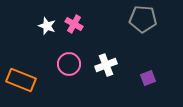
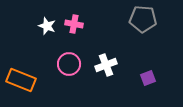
pink cross: rotated 18 degrees counterclockwise
